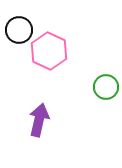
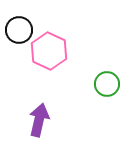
green circle: moved 1 px right, 3 px up
